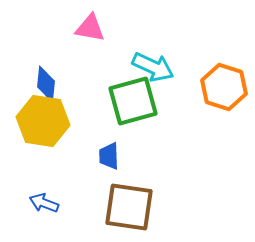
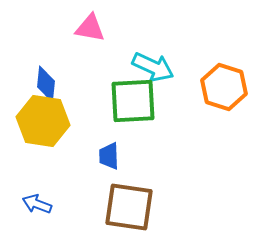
green square: rotated 12 degrees clockwise
blue arrow: moved 7 px left, 1 px down
